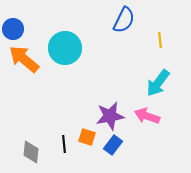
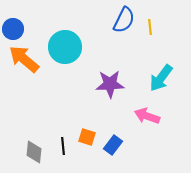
yellow line: moved 10 px left, 13 px up
cyan circle: moved 1 px up
cyan arrow: moved 3 px right, 5 px up
purple star: moved 32 px up; rotated 8 degrees clockwise
black line: moved 1 px left, 2 px down
gray diamond: moved 3 px right
